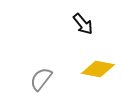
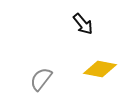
yellow diamond: moved 2 px right
